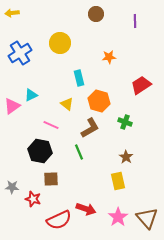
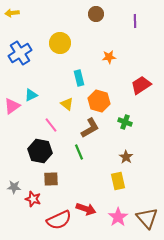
pink line: rotated 28 degrees clockwise
gray star: moved 2 px right
